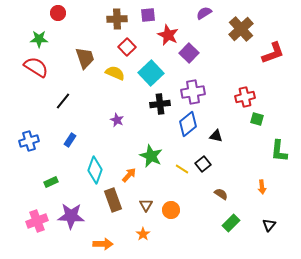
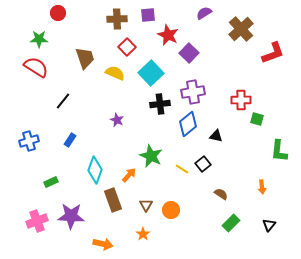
red cross at (245, 97): moved 4 px left, 3 px down; rotated 12 degrees clockwise
orange arrow at (103, 244): rotated 12 degrees clockwise
